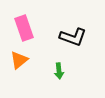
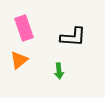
black L-shape: rotated 16 degrees counterclockwise
